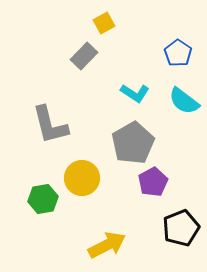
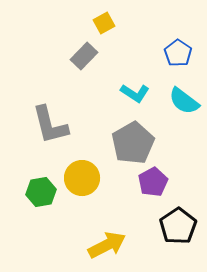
green hexagon: moved 2 px left, 7 px up
black pentagon: moved 3 px left, 2 px up; rotated 12 degrees counterclockwise
